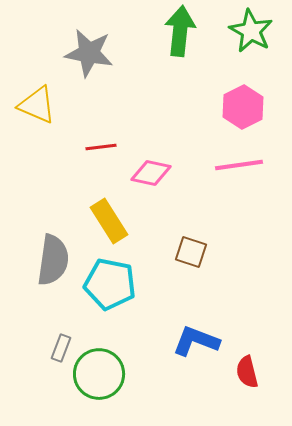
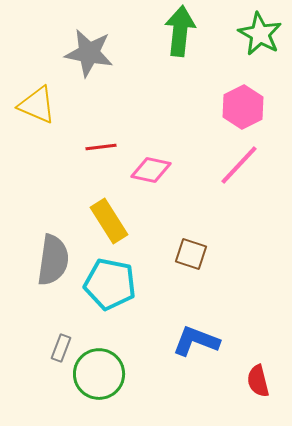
green star: moved 9 px right, 3 px down
pink line: rotated 39 degrees counterclockwise
pink diamond: moved 3 px up
brown square: moved 2 px down
red semicircle: moved 11 px right, 9 px down
